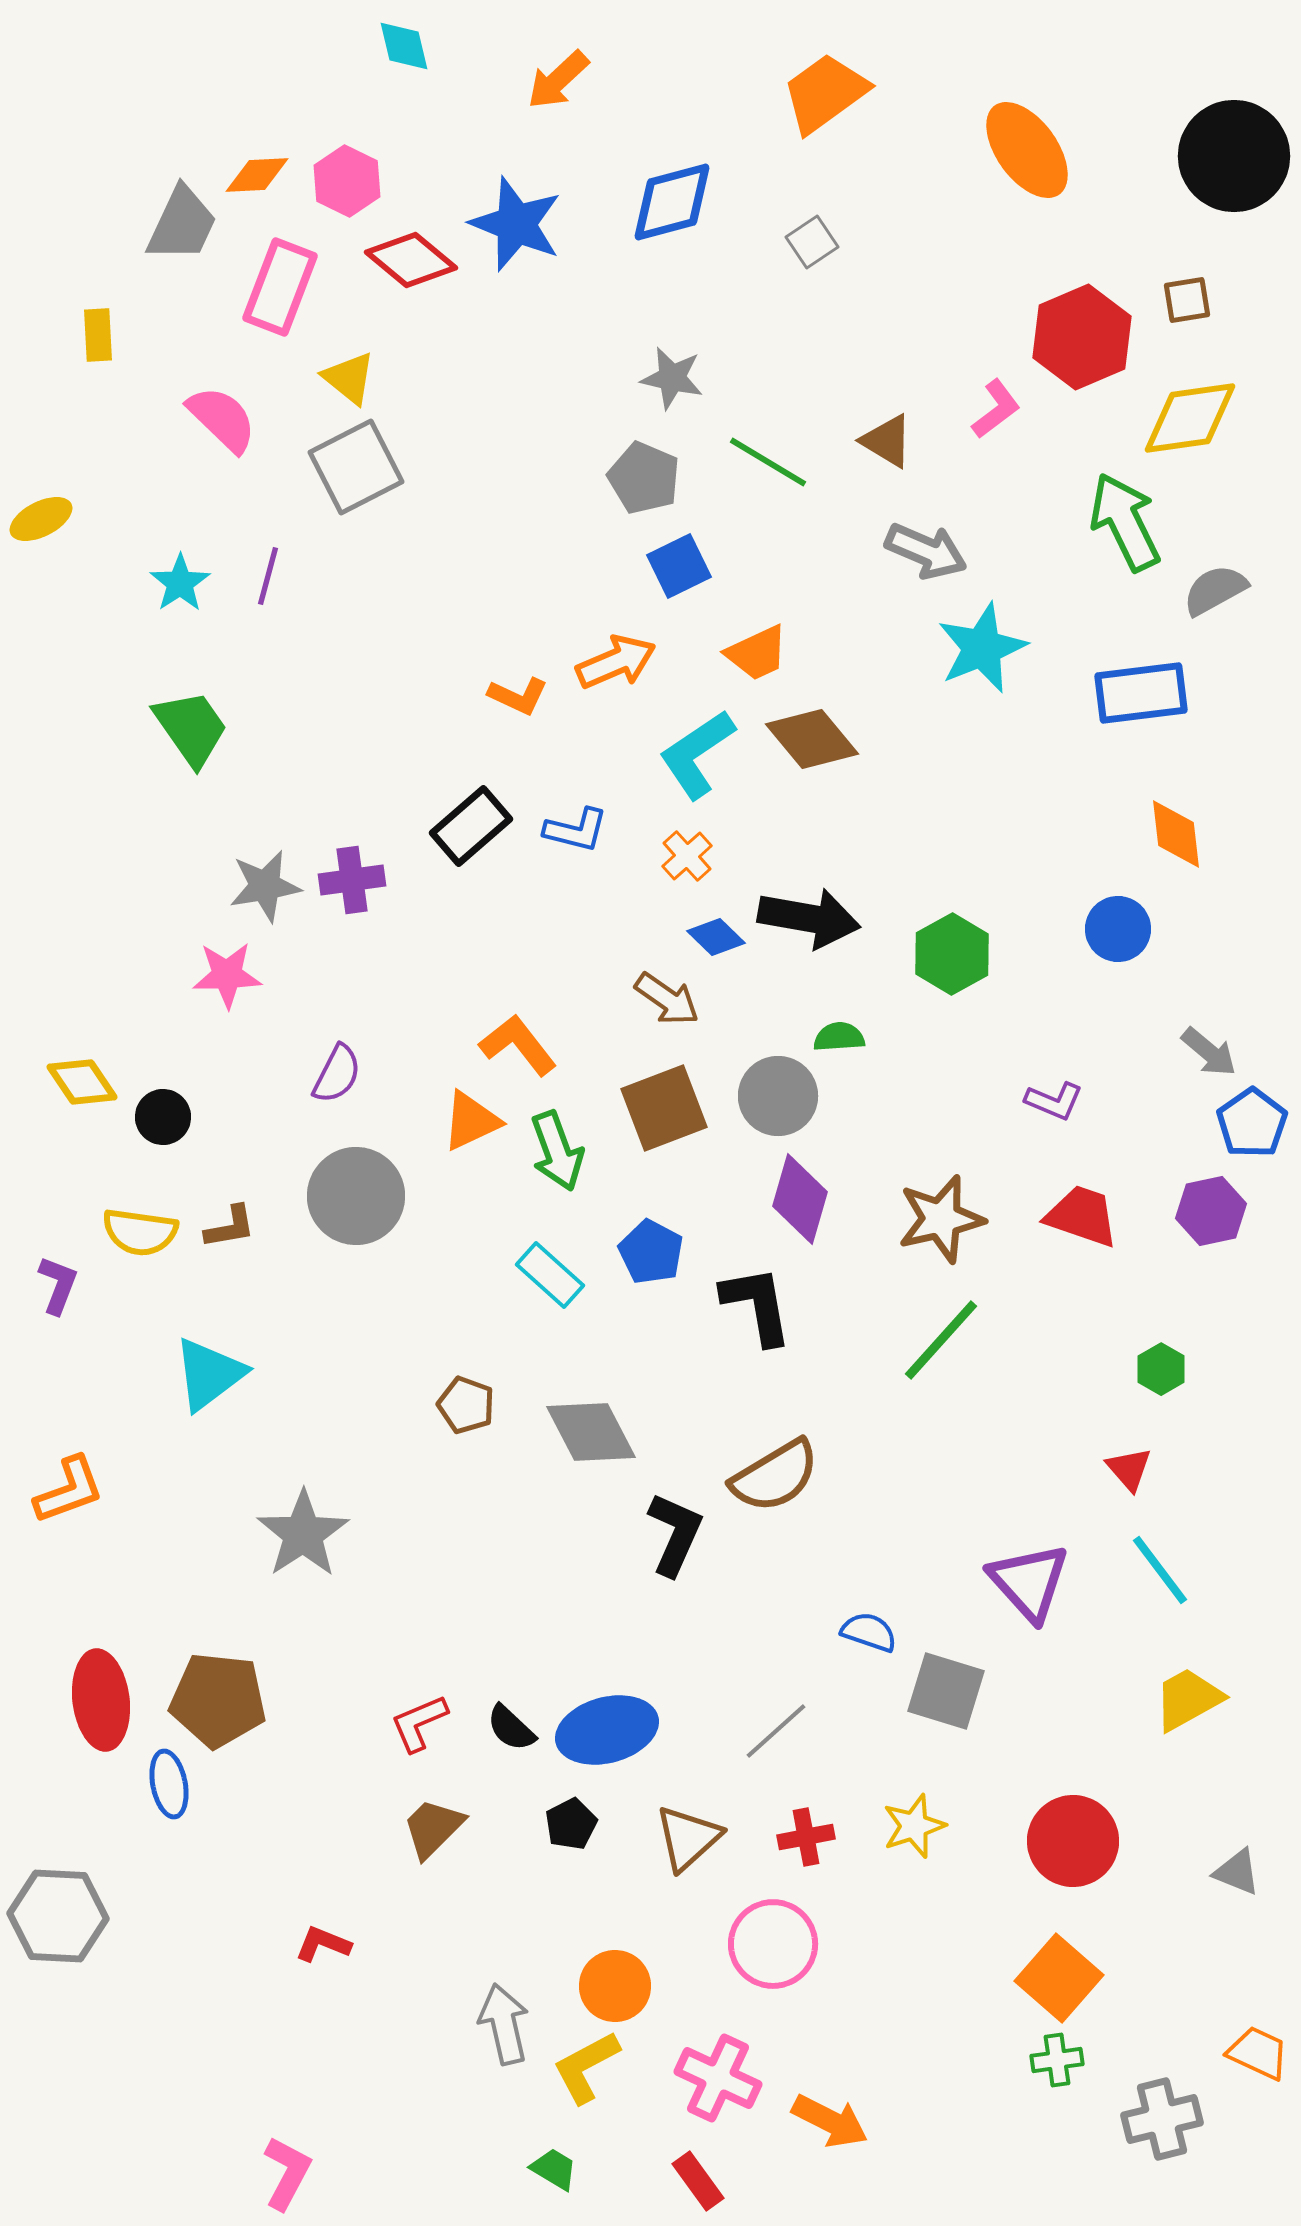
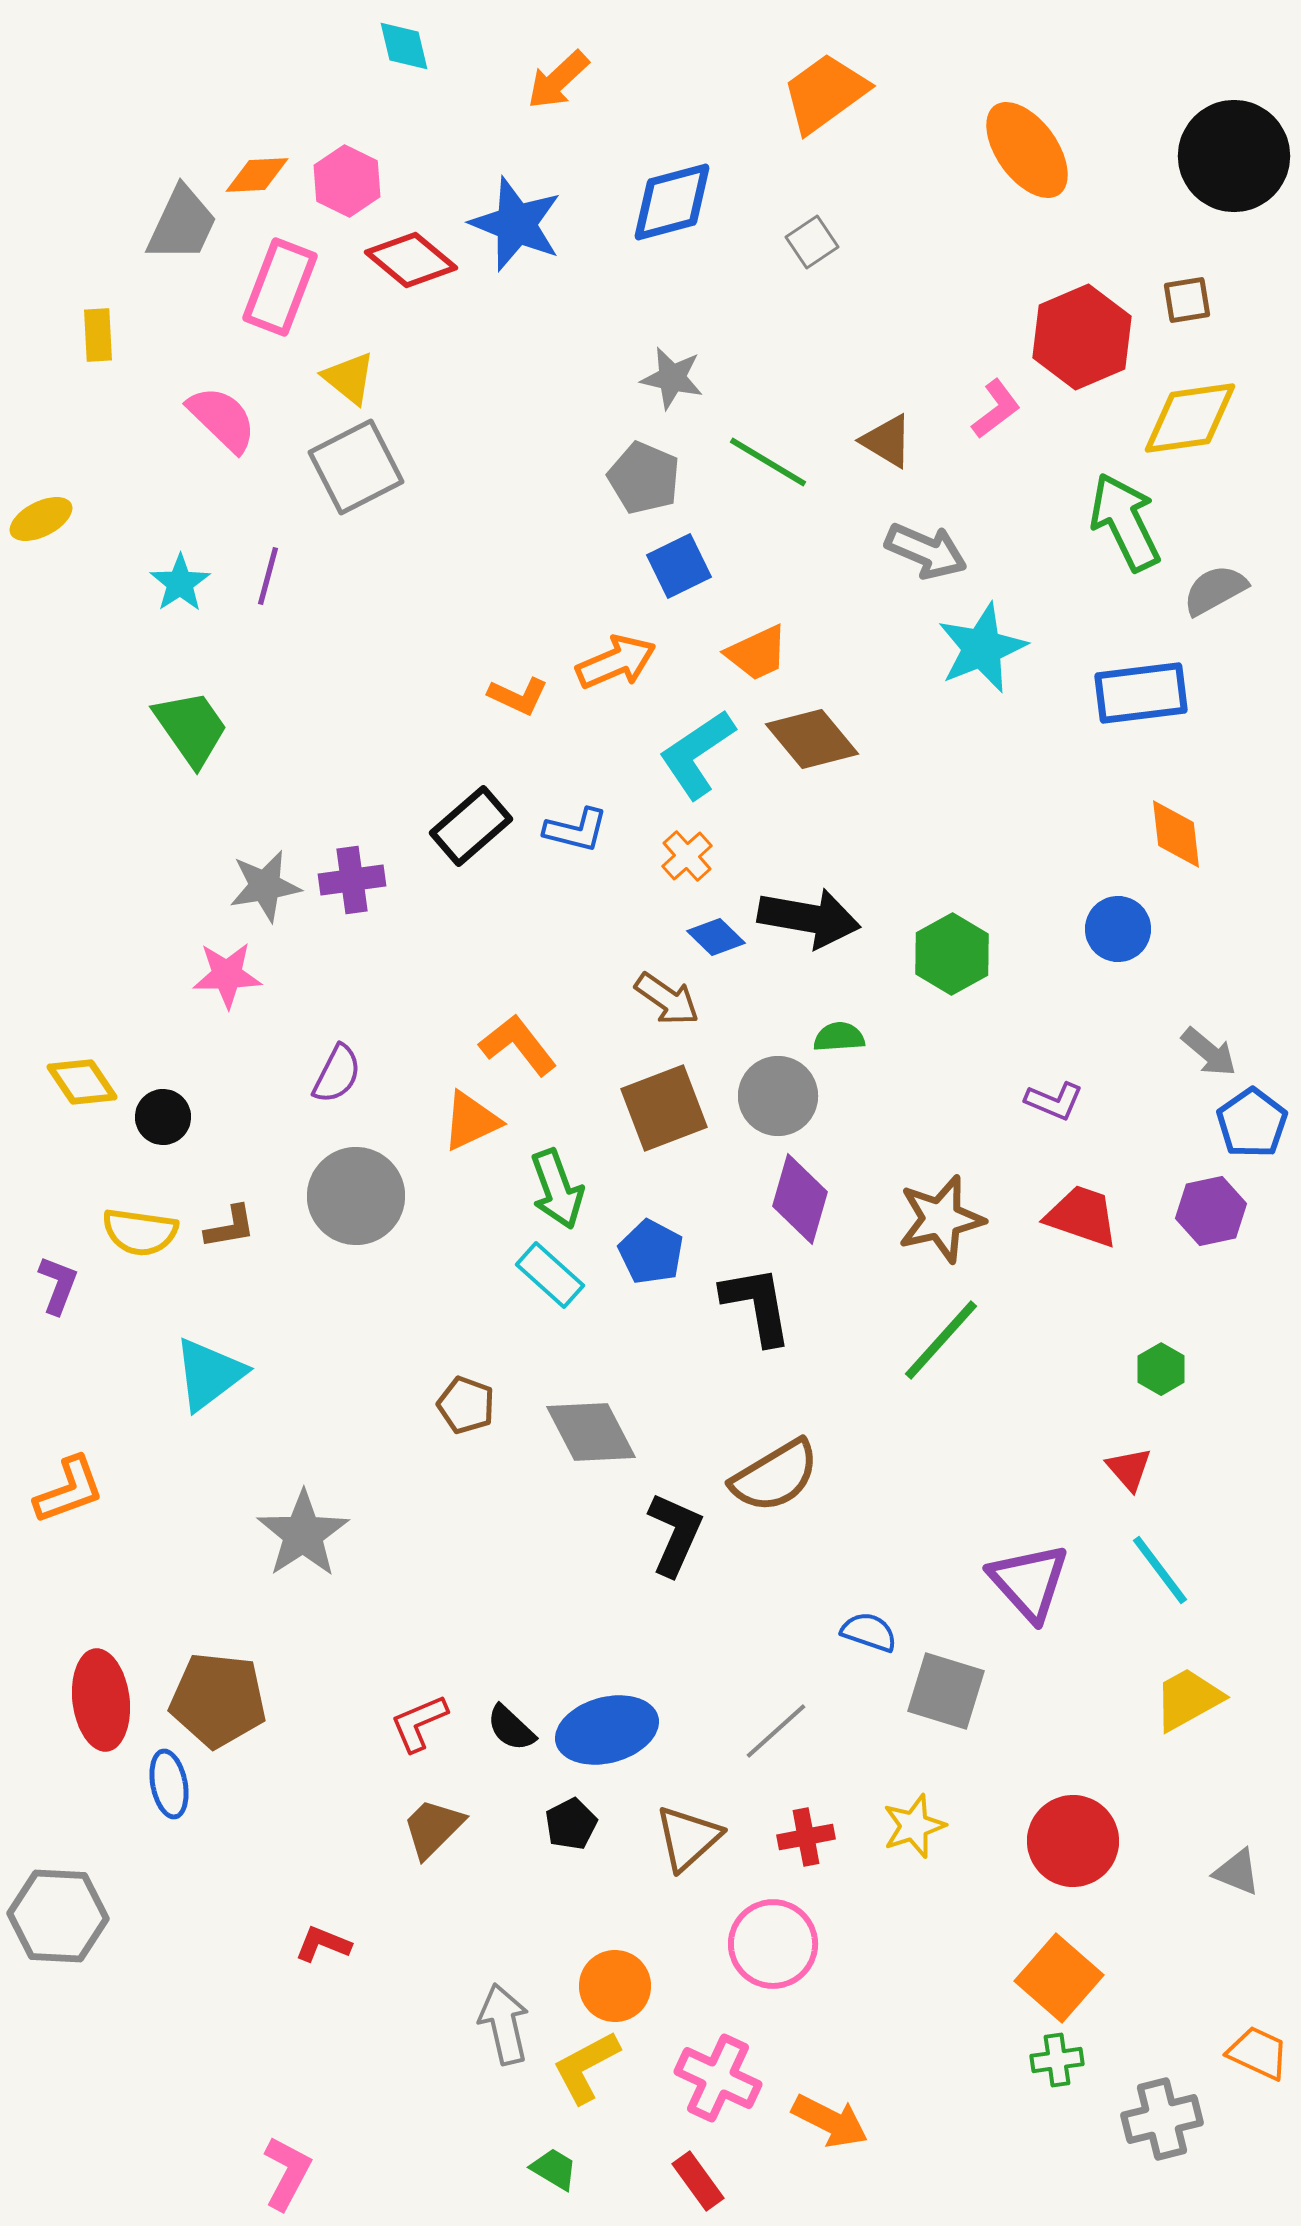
green arrow at (557, 1151): moved 38 px down
